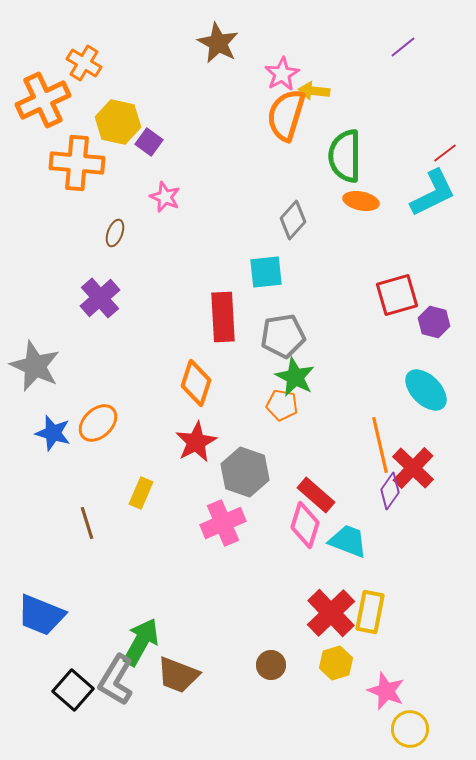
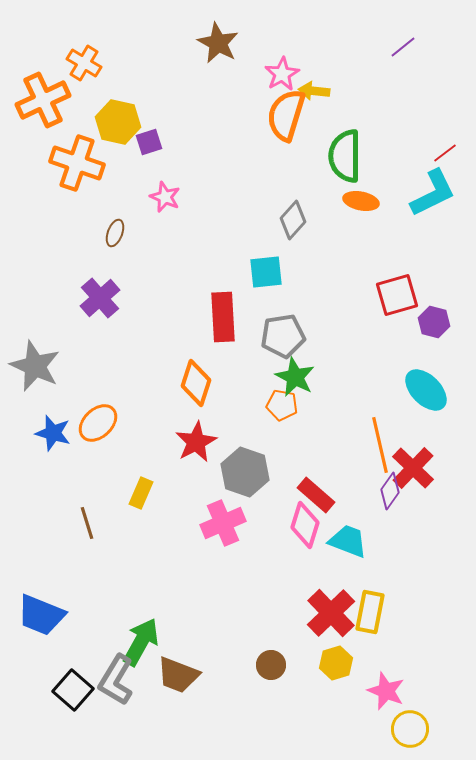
purple square at (149, 142): rotated 36 degrees clockwise
orange cross at (77, 163): rotated 14 degrees clockwise
